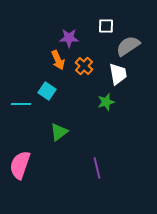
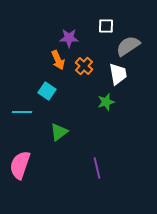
cyan line: moved 1 px right, 8 px down
